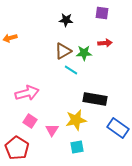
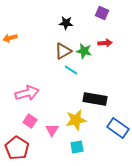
purple square: rotated 16 degrees clockwise
black star: moved 3 px down
green star: moved 2 px up; rotated 14 degrees clockwise
